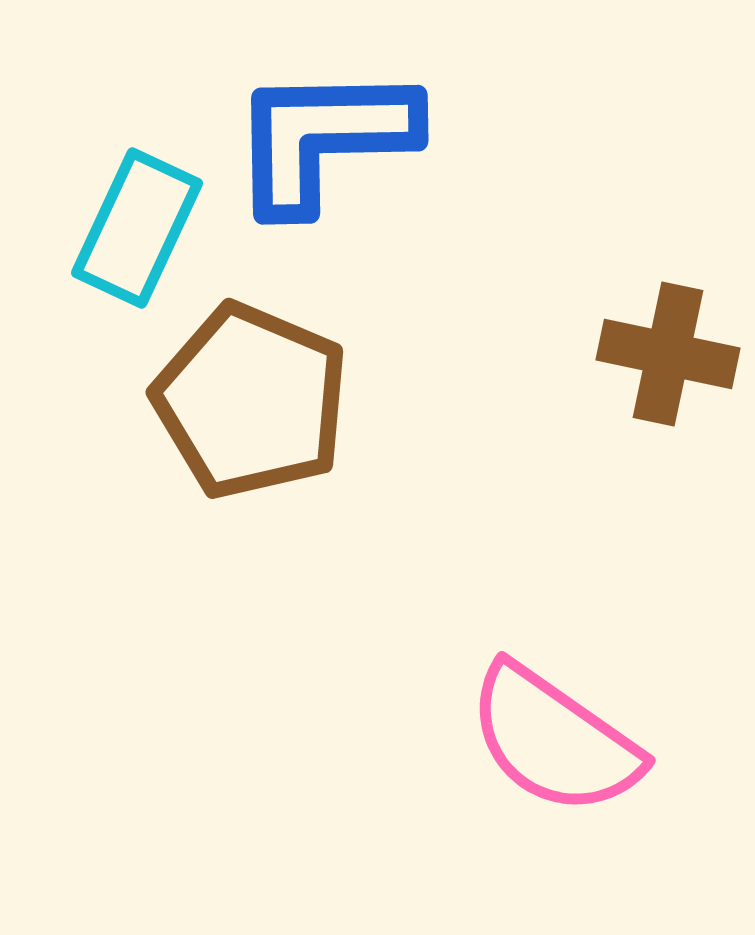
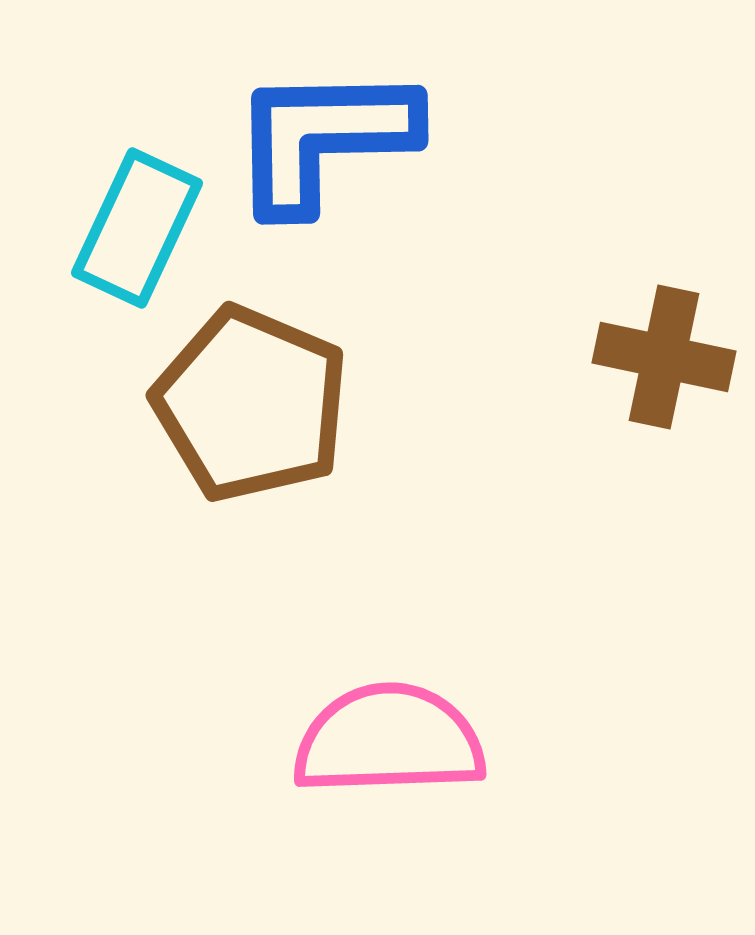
brown cross: moved 4 px left, 3 px down
brown pentagon: moved 3 px down
pink semicircle: moved 165 px left; rotated 143 degrees clockwise
